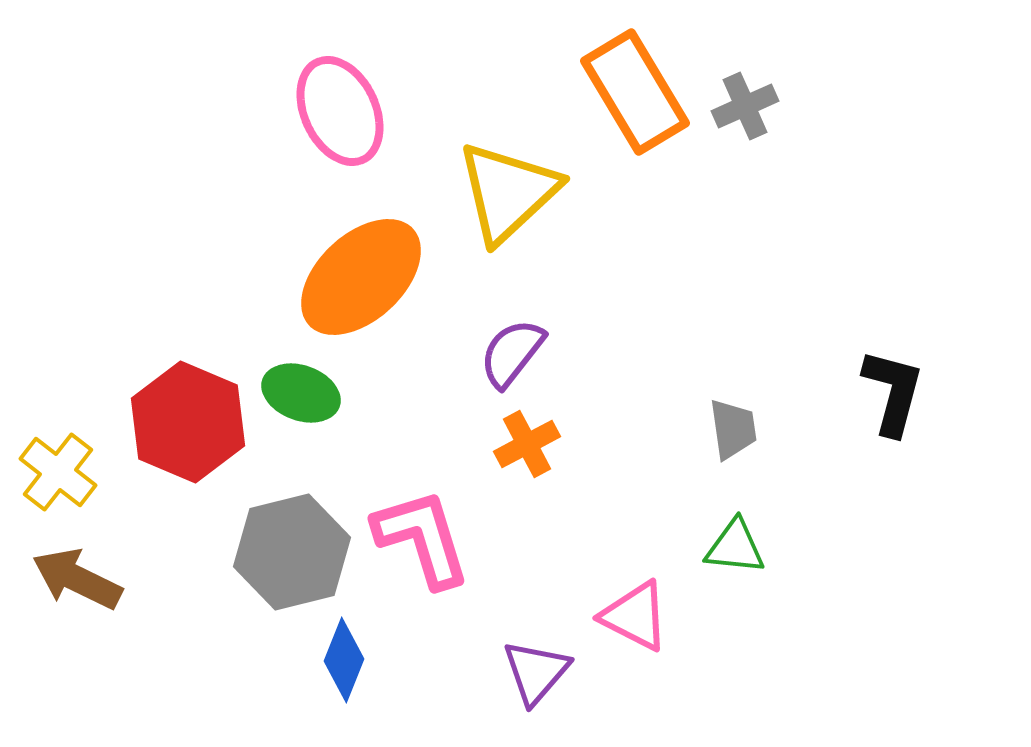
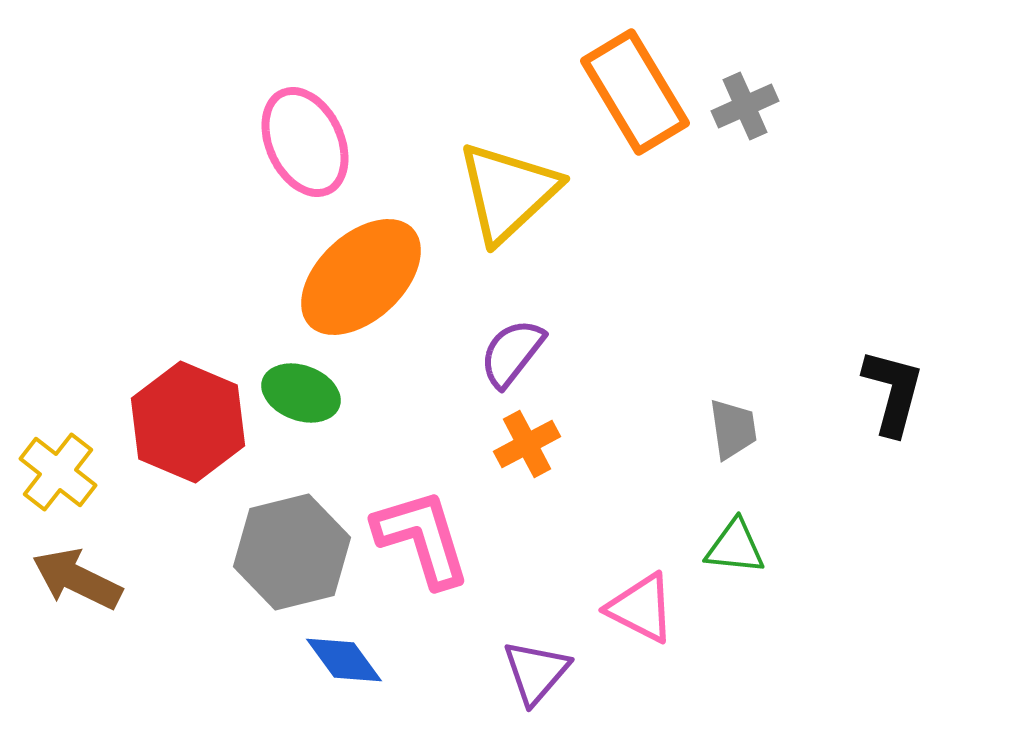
pink ellipse: moved 35 px left, 31 px down
pink triangle: moved 6 px right, 8 px up
blue diamond: rotated 58 degrees counterclockwise
